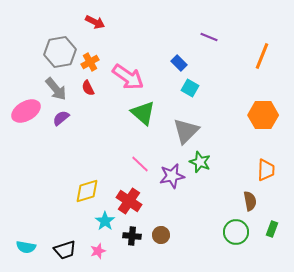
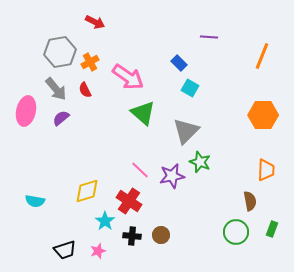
purple line: rotated 18 degrees counterclockwise
red semicircle: moved 3 px left, 2 px down
pink ellipse: rotated 48 degrees counterclockwise
pink line: moved 6 px down
cyan semicircle: moved 9 px right, 46 px up
